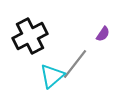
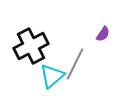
black cross: moved 1 px right, 10 px down
gray line: rotated 12 degrees counterclockwise
